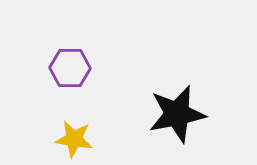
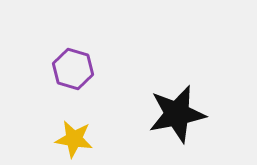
purple hexagon: moved 3 px right, 1 px down; rotated 15 degrees clockwise
